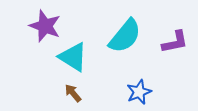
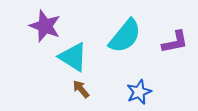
brown arrow: moved 8 px right, 4 px up
